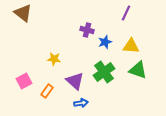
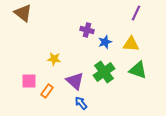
purple line: moved 10 px right
yellow triangle: moved 2 px up
pink square: moved 5 px right; rotated 28 degrees clockwise
blue arrow: rotated 120 degrees counterclockwise
